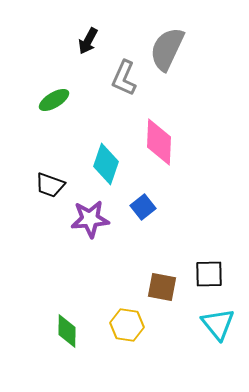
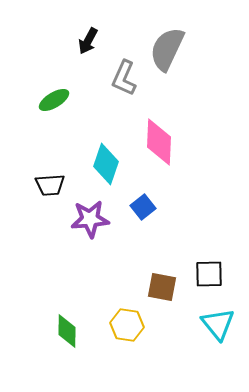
black trapezoid: rotated 24 degrees counterclockwise
